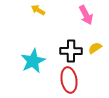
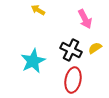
pink arrow: moved 1 px left, 4 px down
black cross: moved 1 px up; rotated 25 degrees clockwise
red ellipse: moved 4 px right; rotated 20 degrees clockwise
